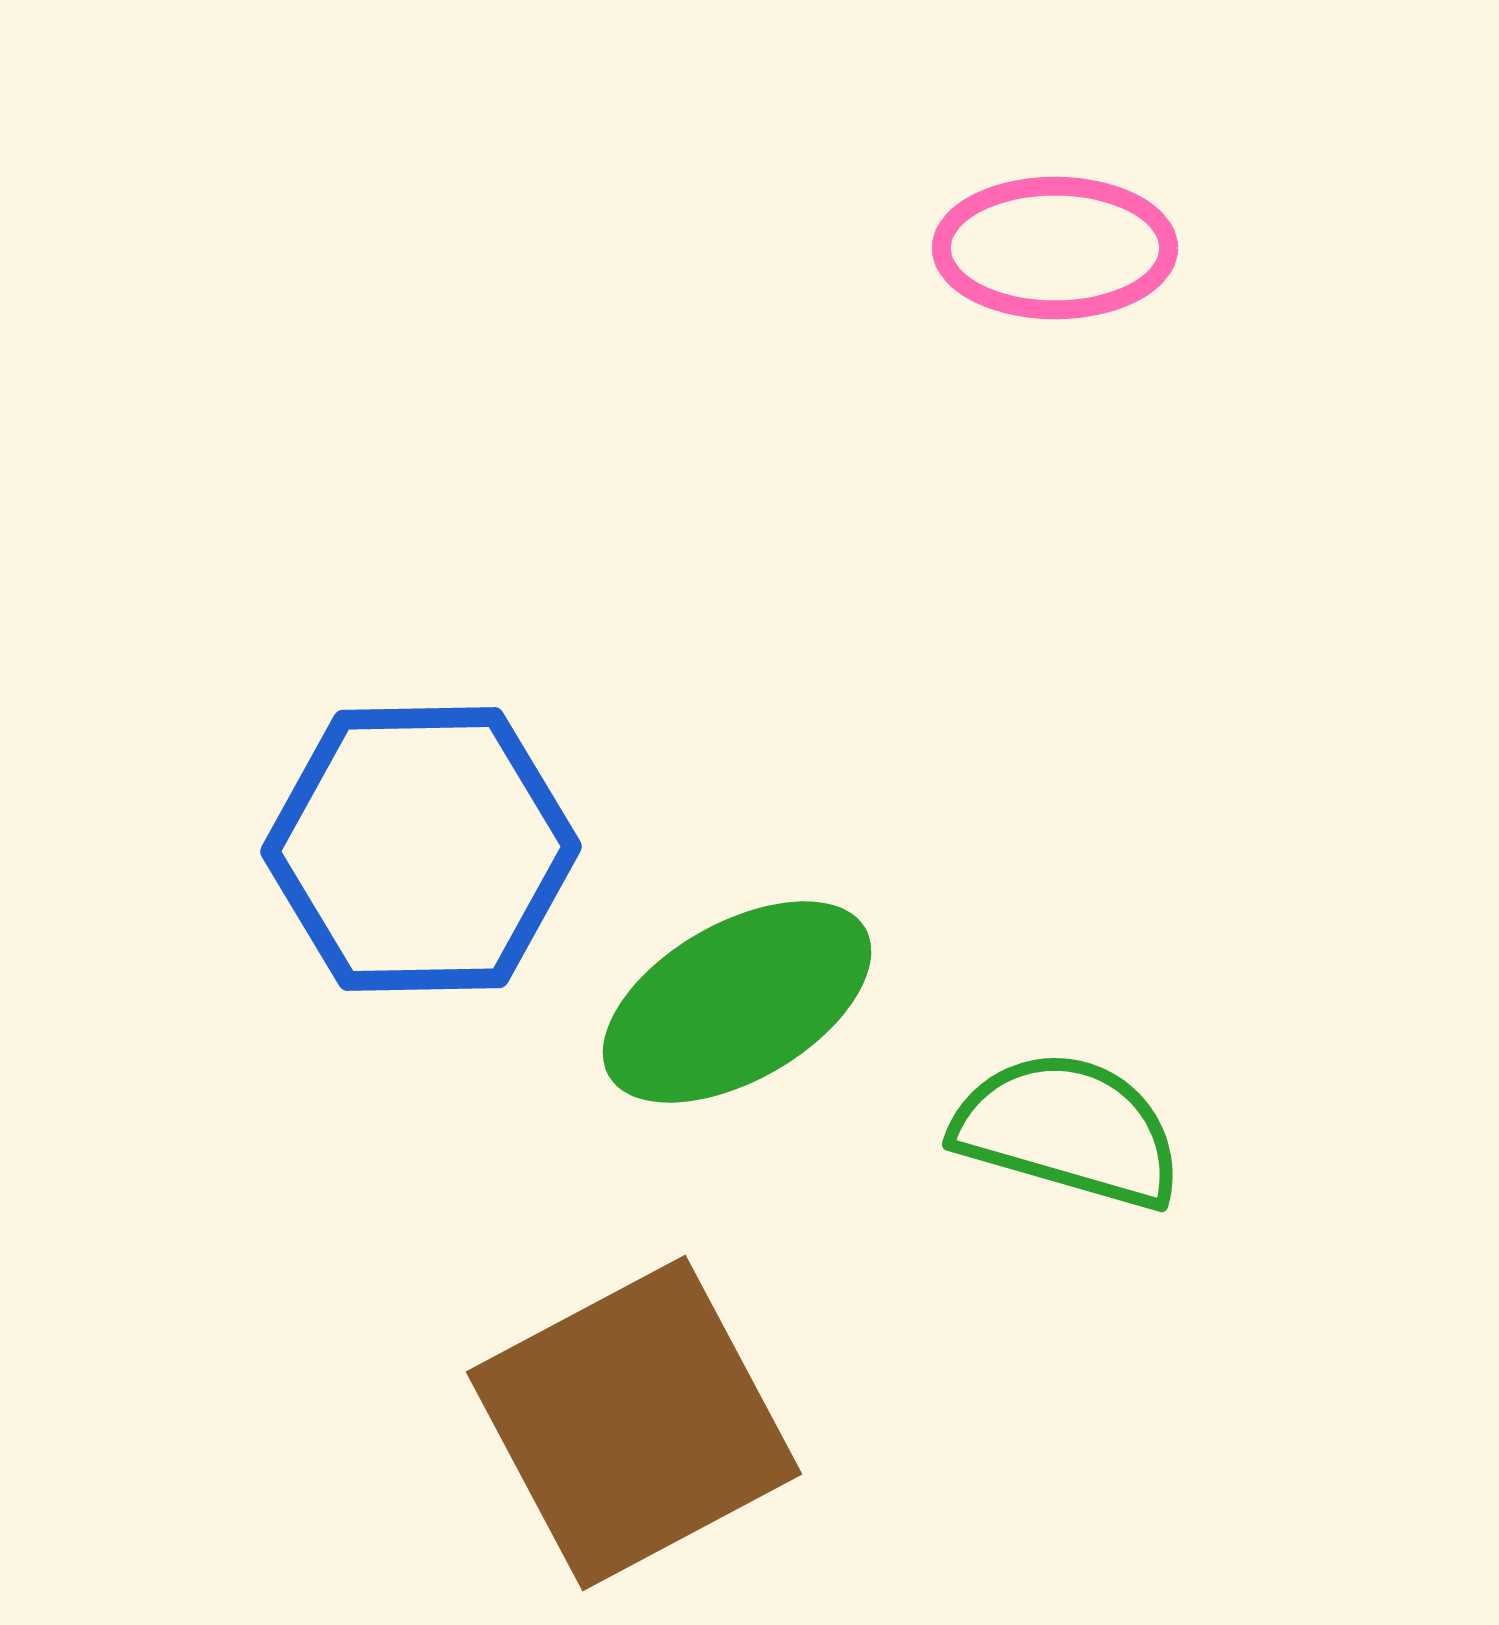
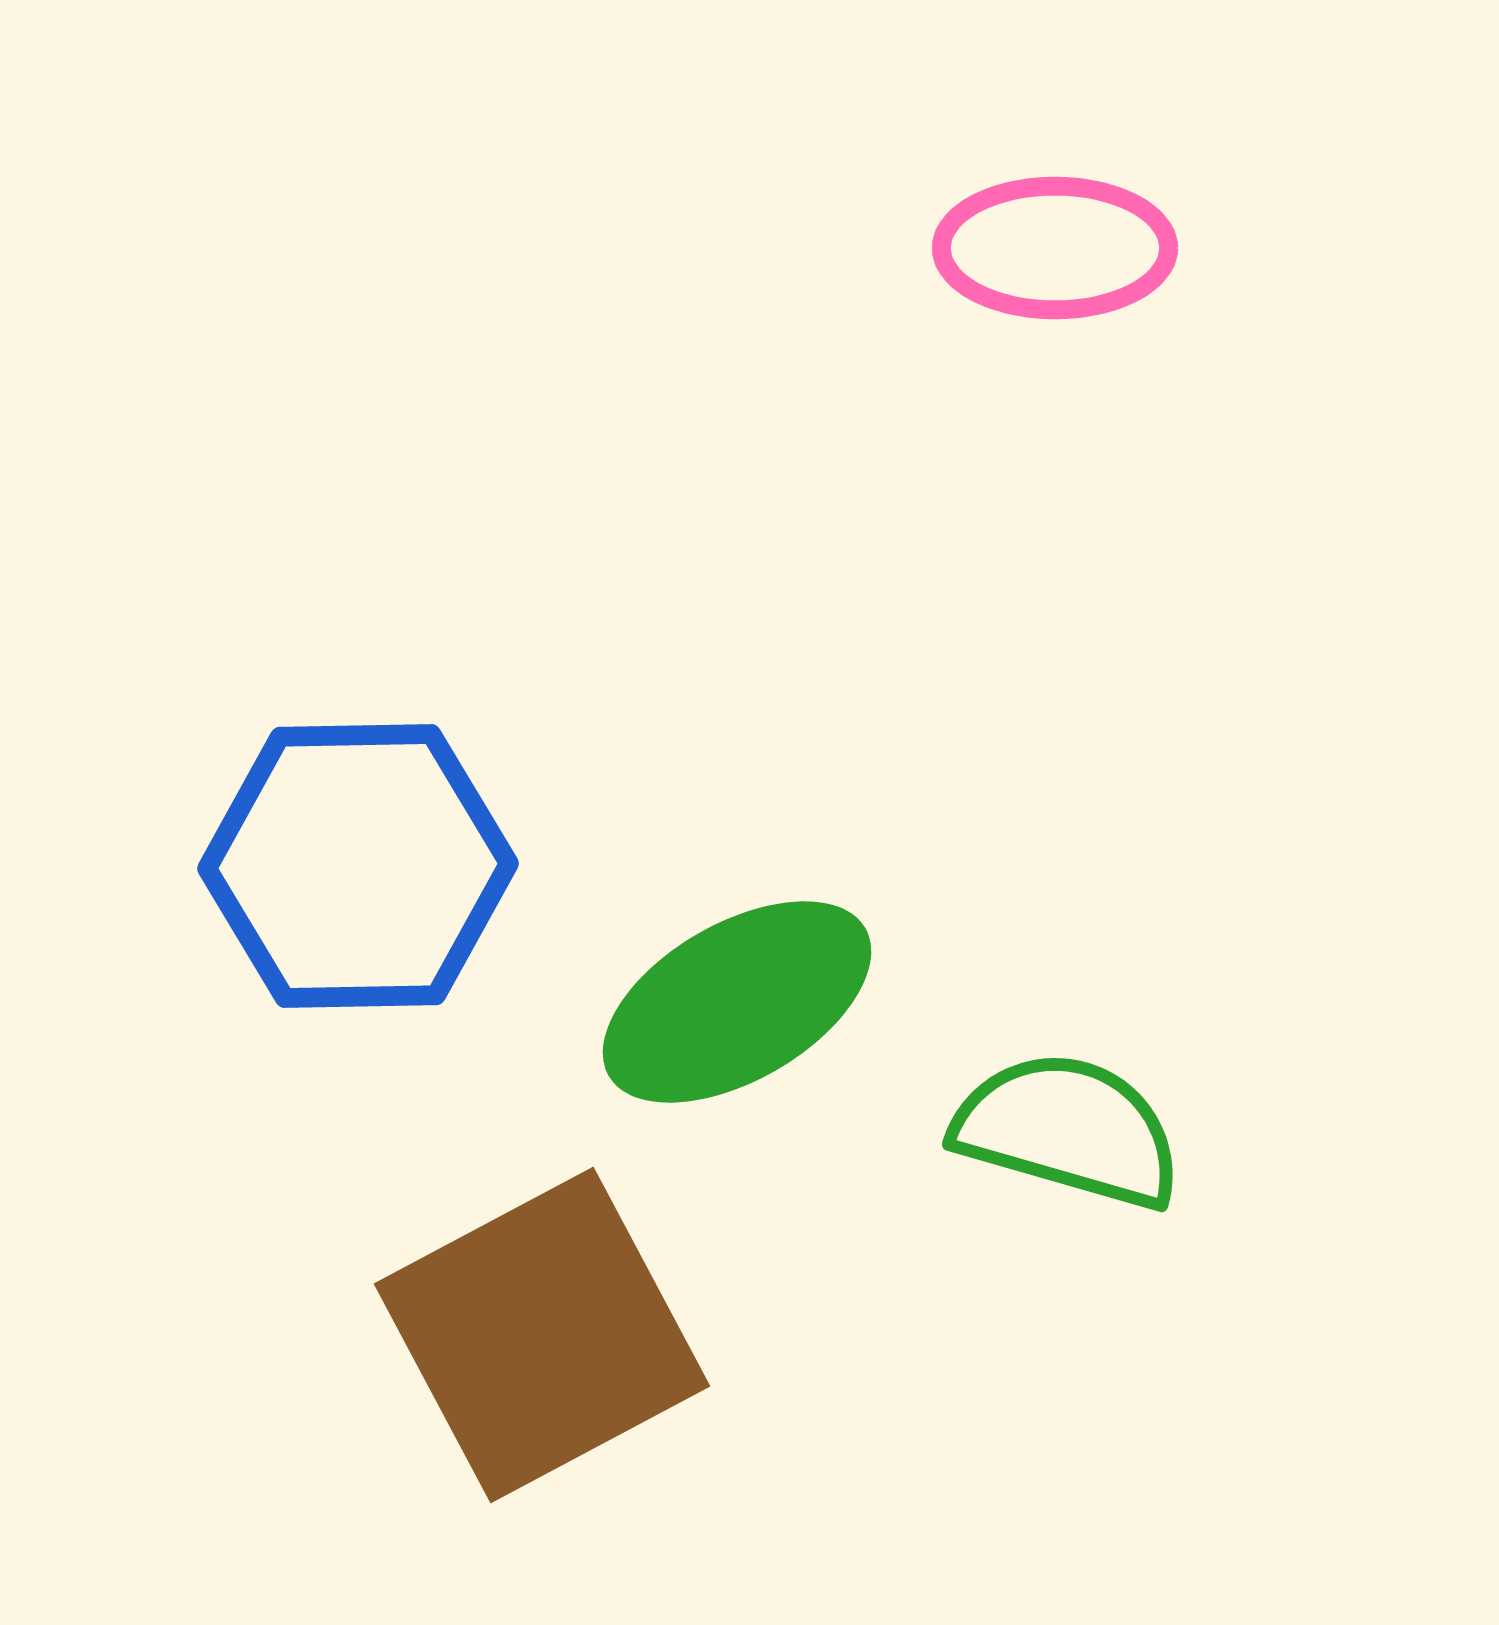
blue hexagon: moved 63 px left, 17 px down
brown square: moved 92 px left, 88 px up
